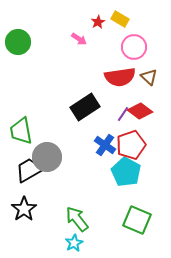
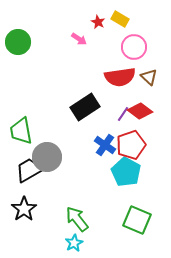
red star: rotated 16 degrees counterclockwise
